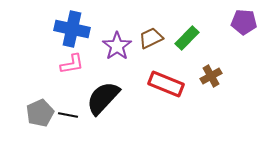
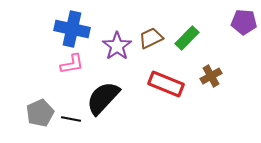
black line: moved 3 px right, 4 px down
